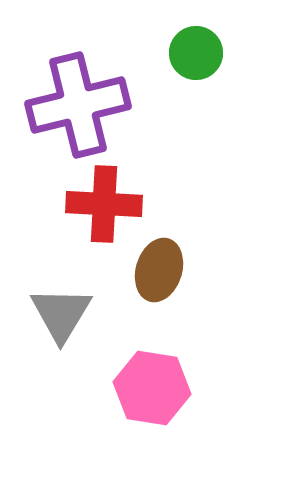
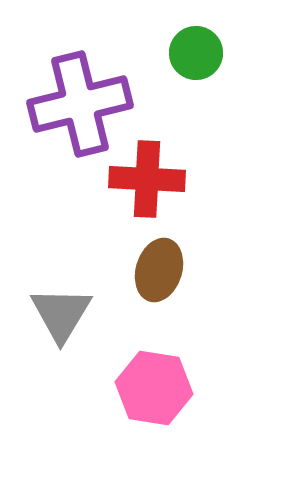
purple cross: moved 2 px right, 1 px up
red cross: moved 43 px right, 25 px up
pink hexagon: moved 2 px right
